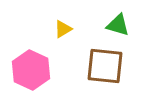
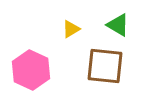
green triangle: rotated 15 degrees clockwise
yellow triangle: moved 8 px right
